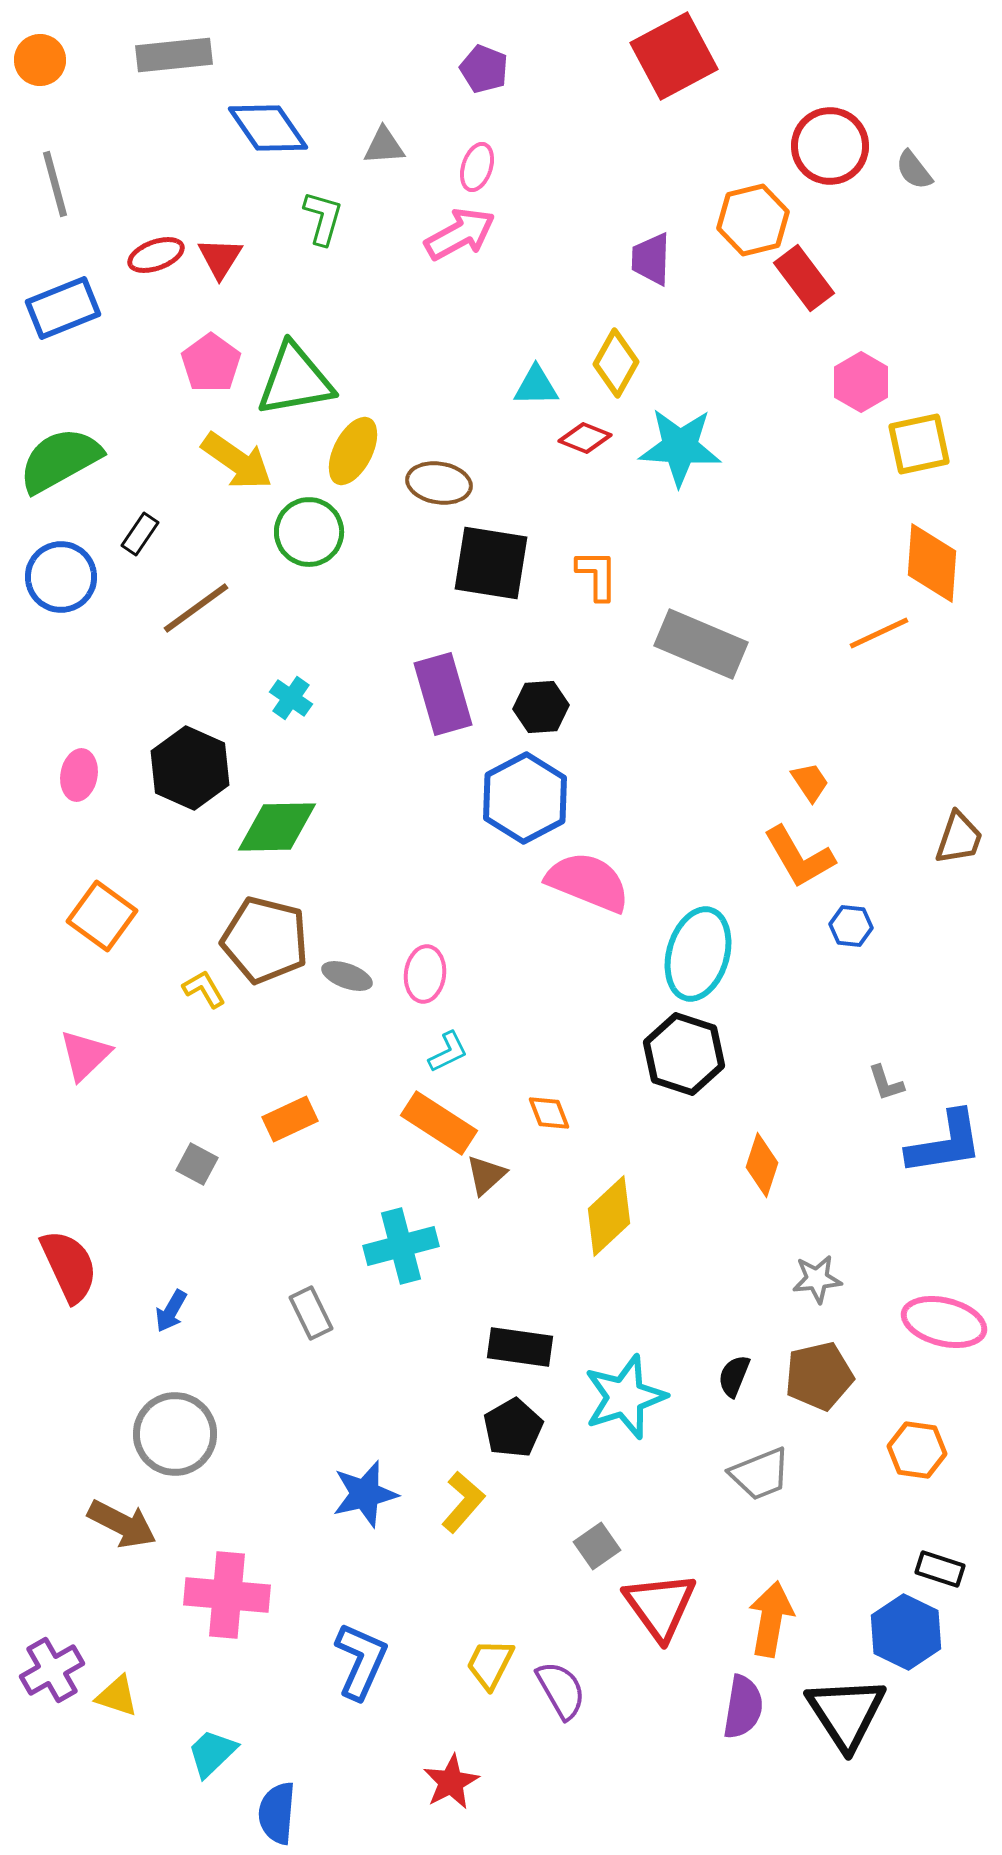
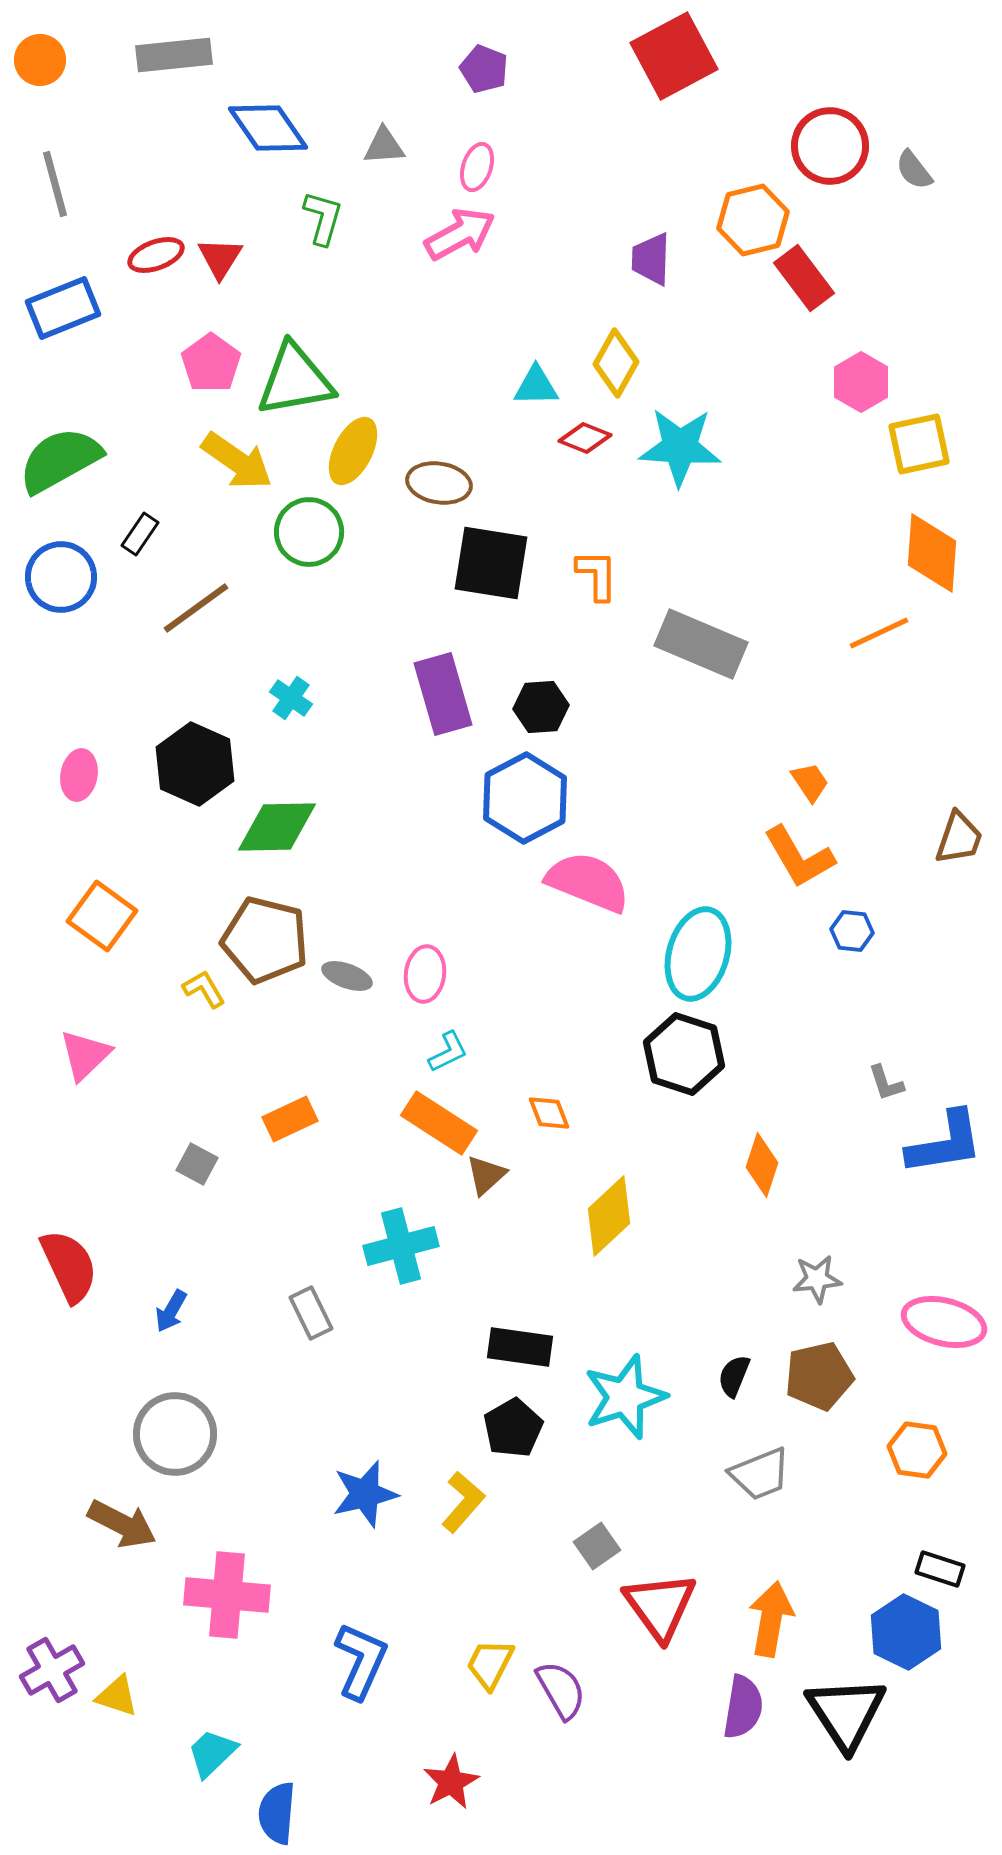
orange diamond at (932, 563): moved 10 px up
black hexagon at (190, 768): moved 5 px right, 4 px up
blue hexagon at (851, 926): moved 1 px right, 5 px down
